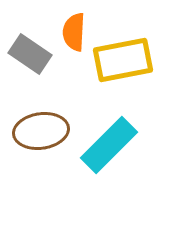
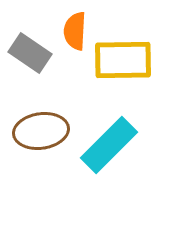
orange semicircle: moved 1 px right, 1 px up
gray rectangle: moved 1 px up
yellow rectangle: rotated 10 degrees clockwise
